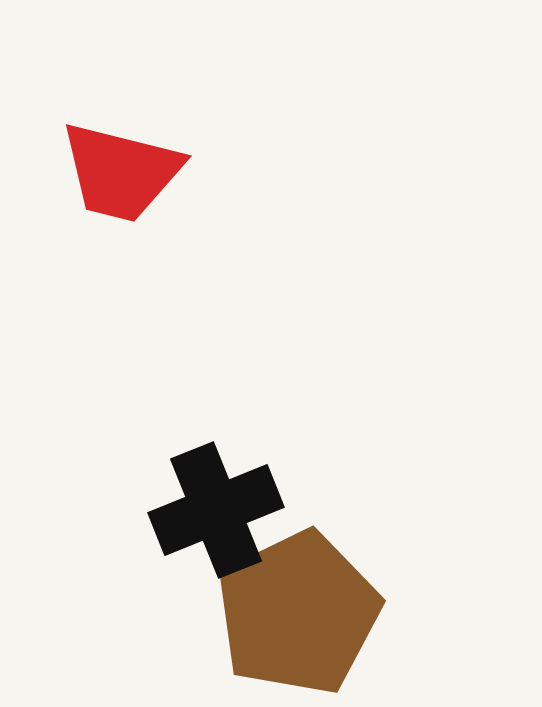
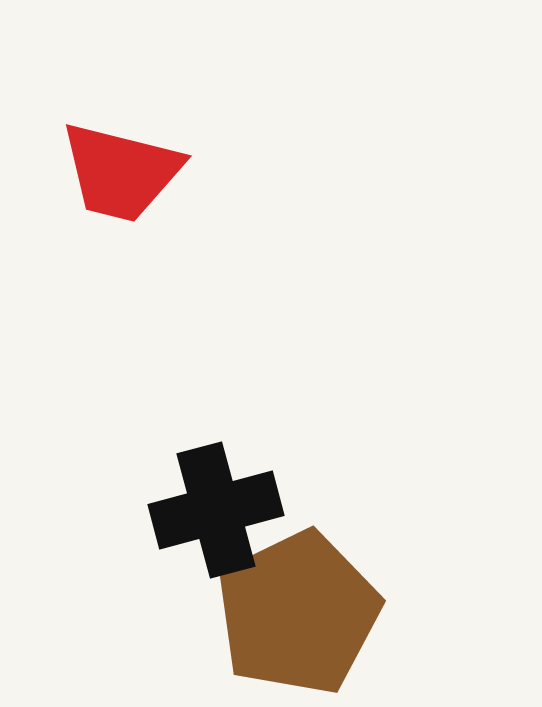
black cross: rotated 7 degrees clockwise
